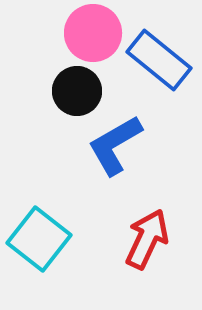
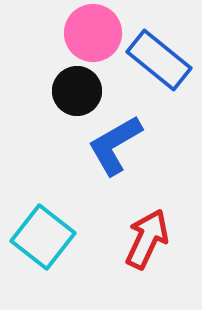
cyan square: moved 4 px right, 2 px up
